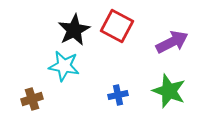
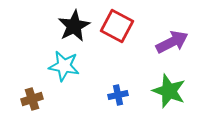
black star: moved 4 px up
